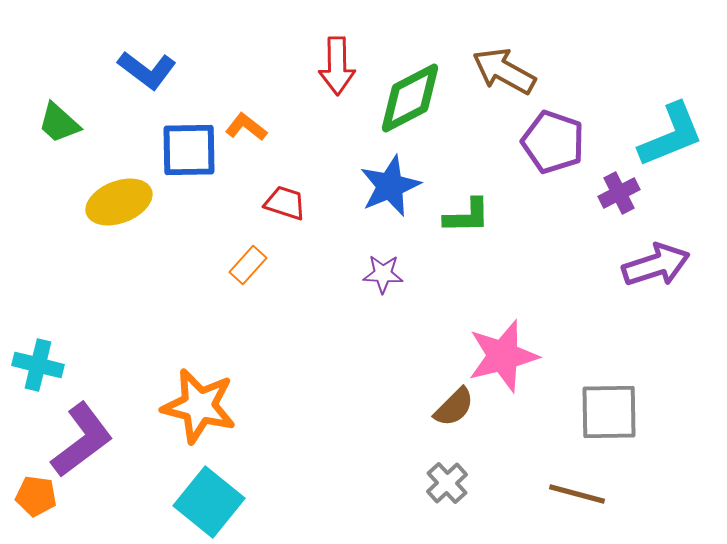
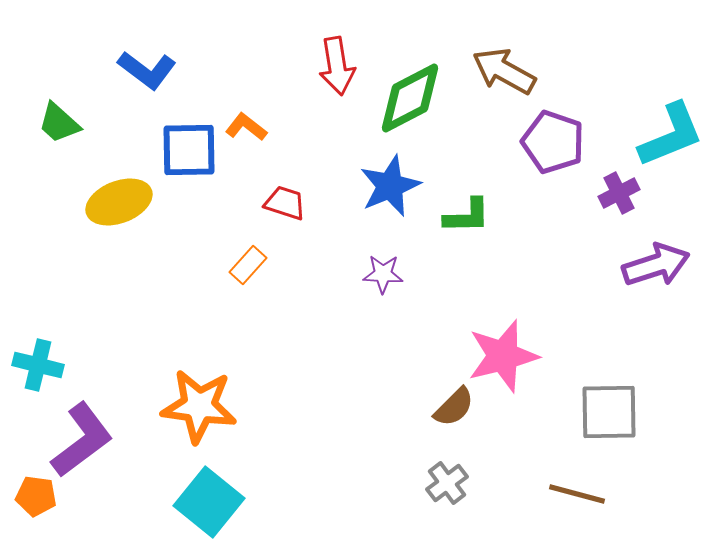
red arrow: rotated 8 degrees counterclockwise
orange star: rotated 6 degrees counterclockwise
gray cross: rotated 6 degrees clockwise
